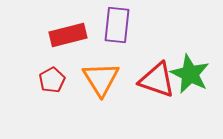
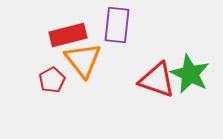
orange triangle: moved 18 px left, 19 px up; rotated 6 degrees counterclockwise
